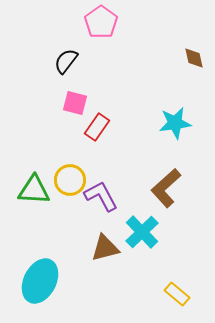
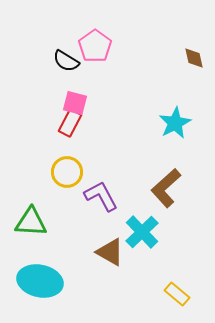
pink pentagon: moved 6 px left, 24 px down
black semicircle: rotated 96 degrees counterclockwise
cyan star: rotated 20 degrees counterclockwise
red rectangle: moved 27 px left, 4 px up; rotated 8 degrees counterclockwise
yellow circle: moved 3 px left, 8 px up
green triangle: moved 3 px left, 32 px down
brown triangle: moved 5 px right, 4 px down; rotated 44 degrees clockwise
cyan ellipse: rotated 75 degrees clockwise
